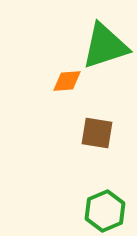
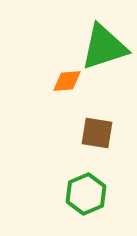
green triangle: moved 1 px left, 1 px down
green hexagon: moved 19 px left, 17 px up
